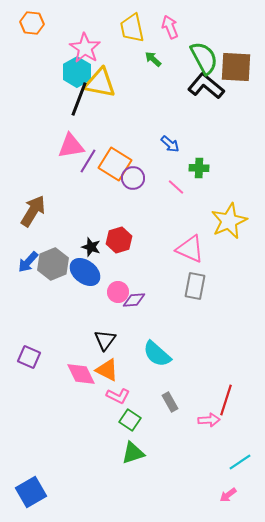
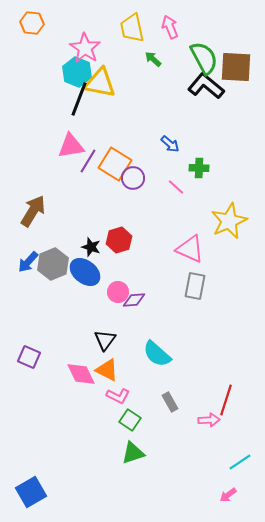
cyan hexagon at (77, 72): rotated 8 degrees counterclockwise
